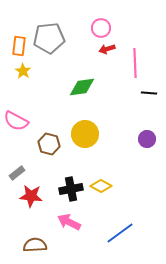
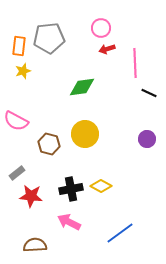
yellow star: rotated 21 degrees clockwise
black line: rotated 21 degrees clockwise
